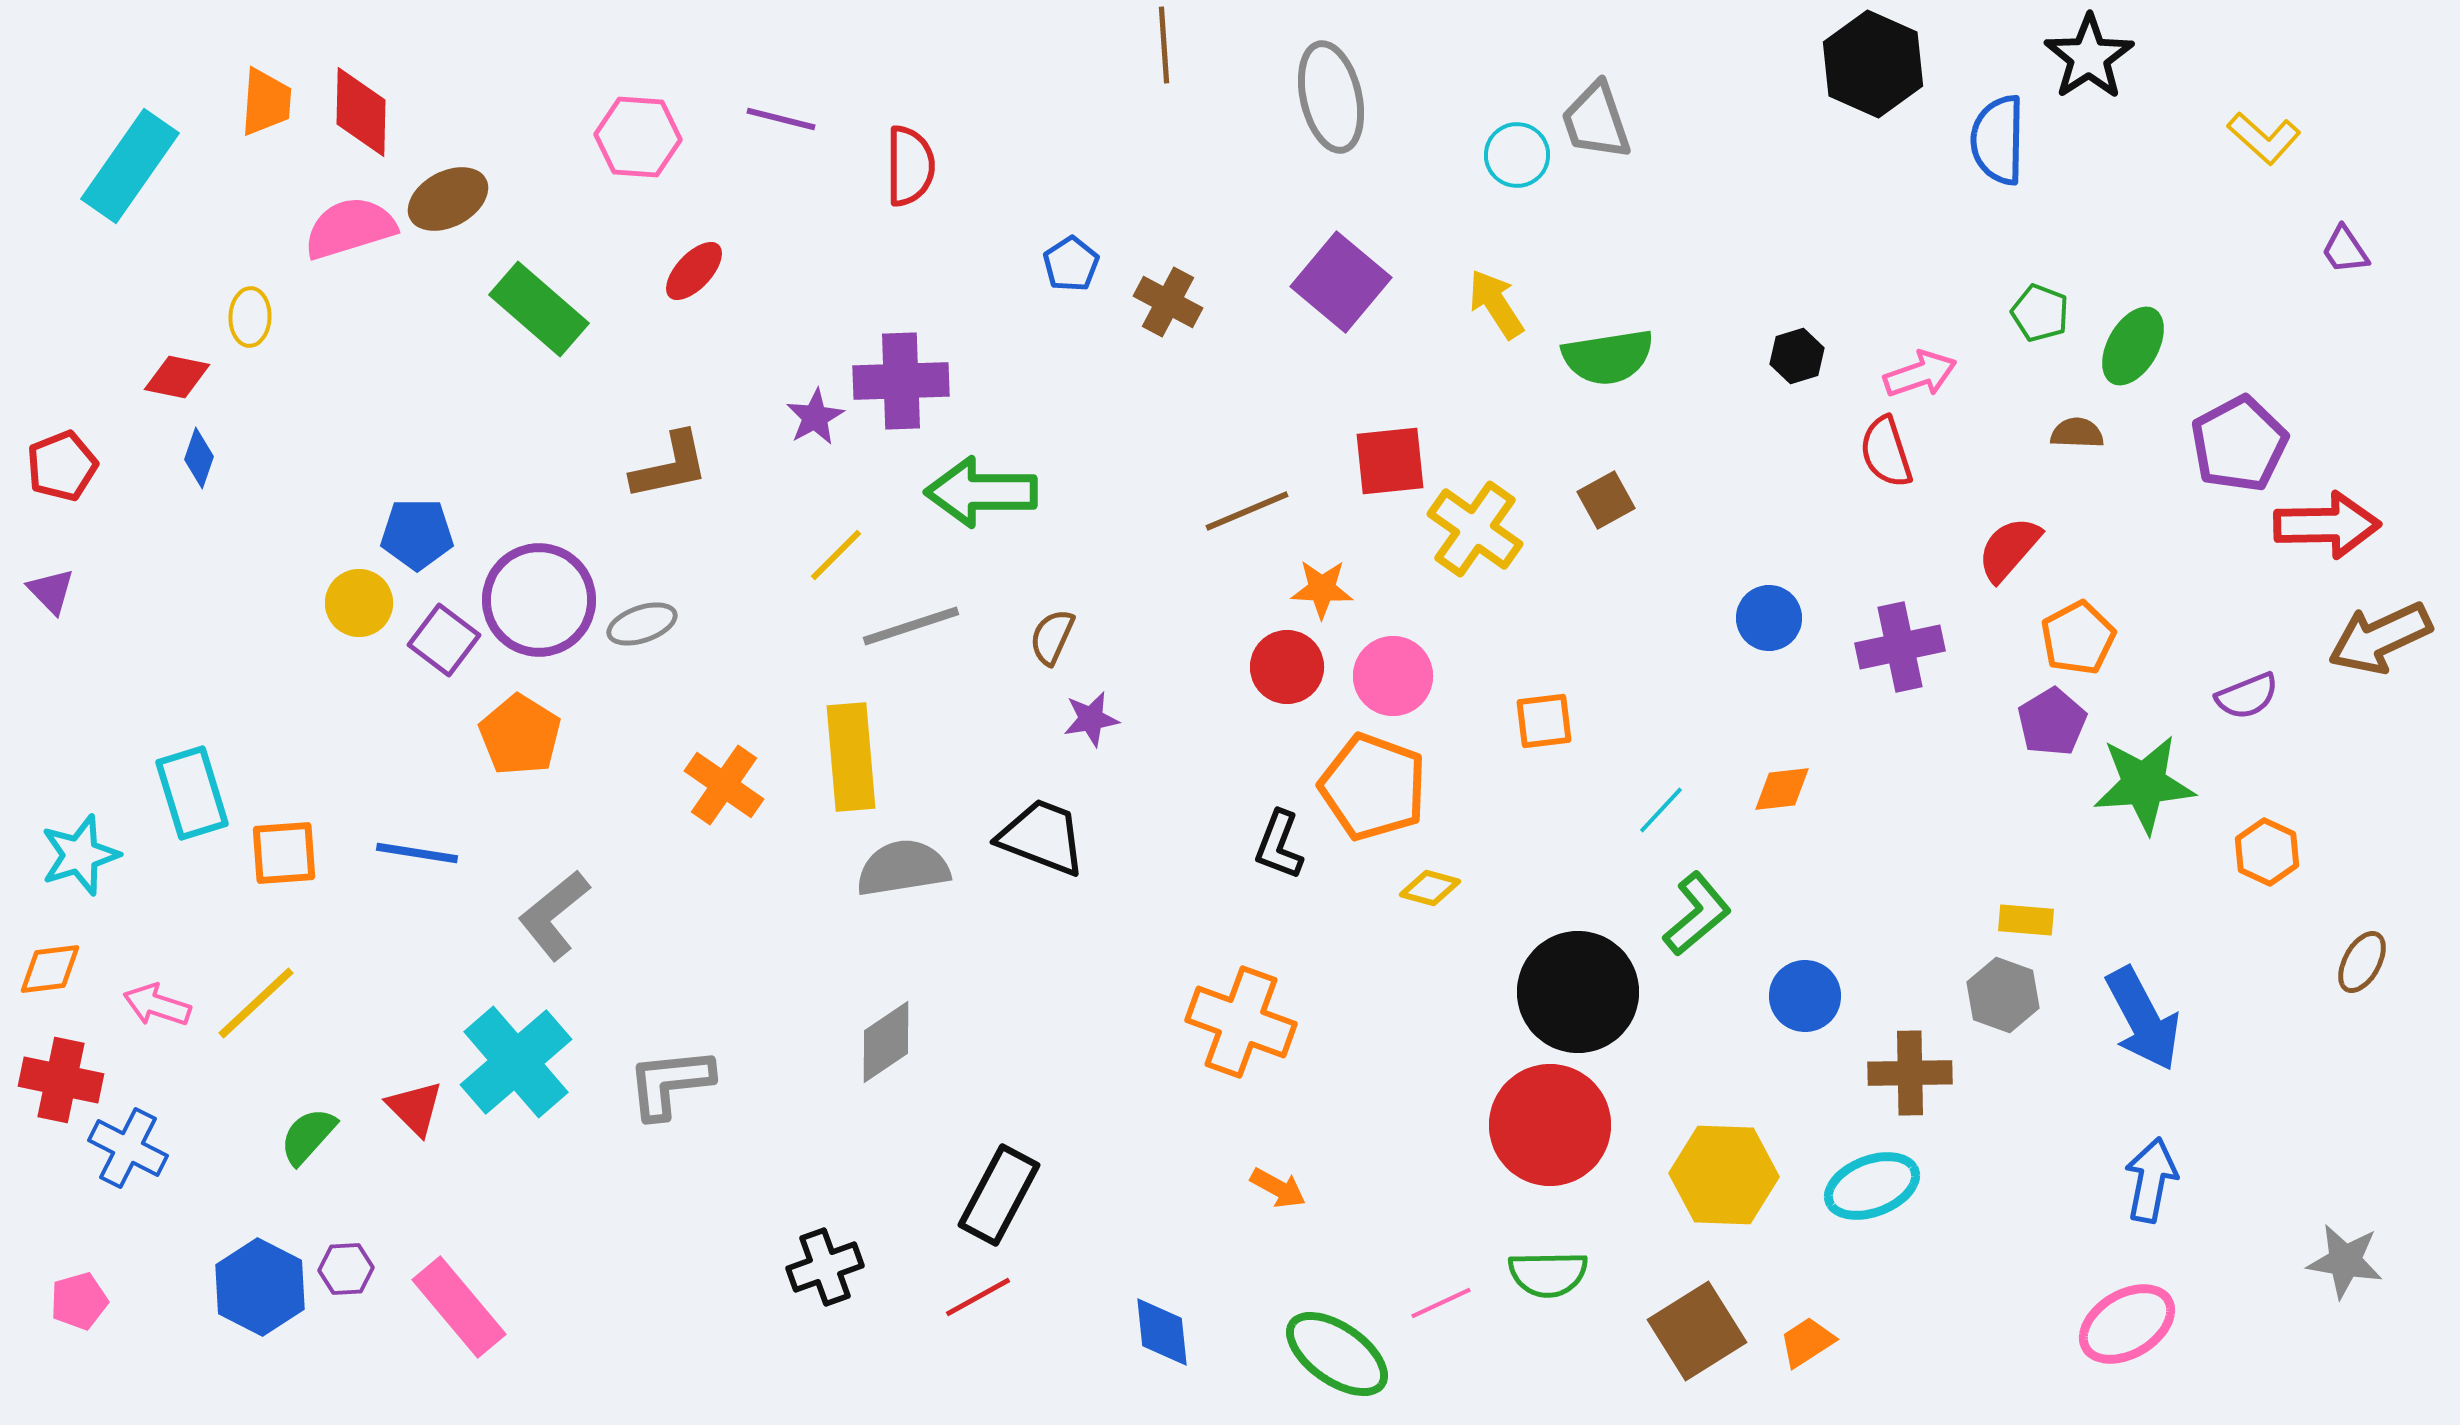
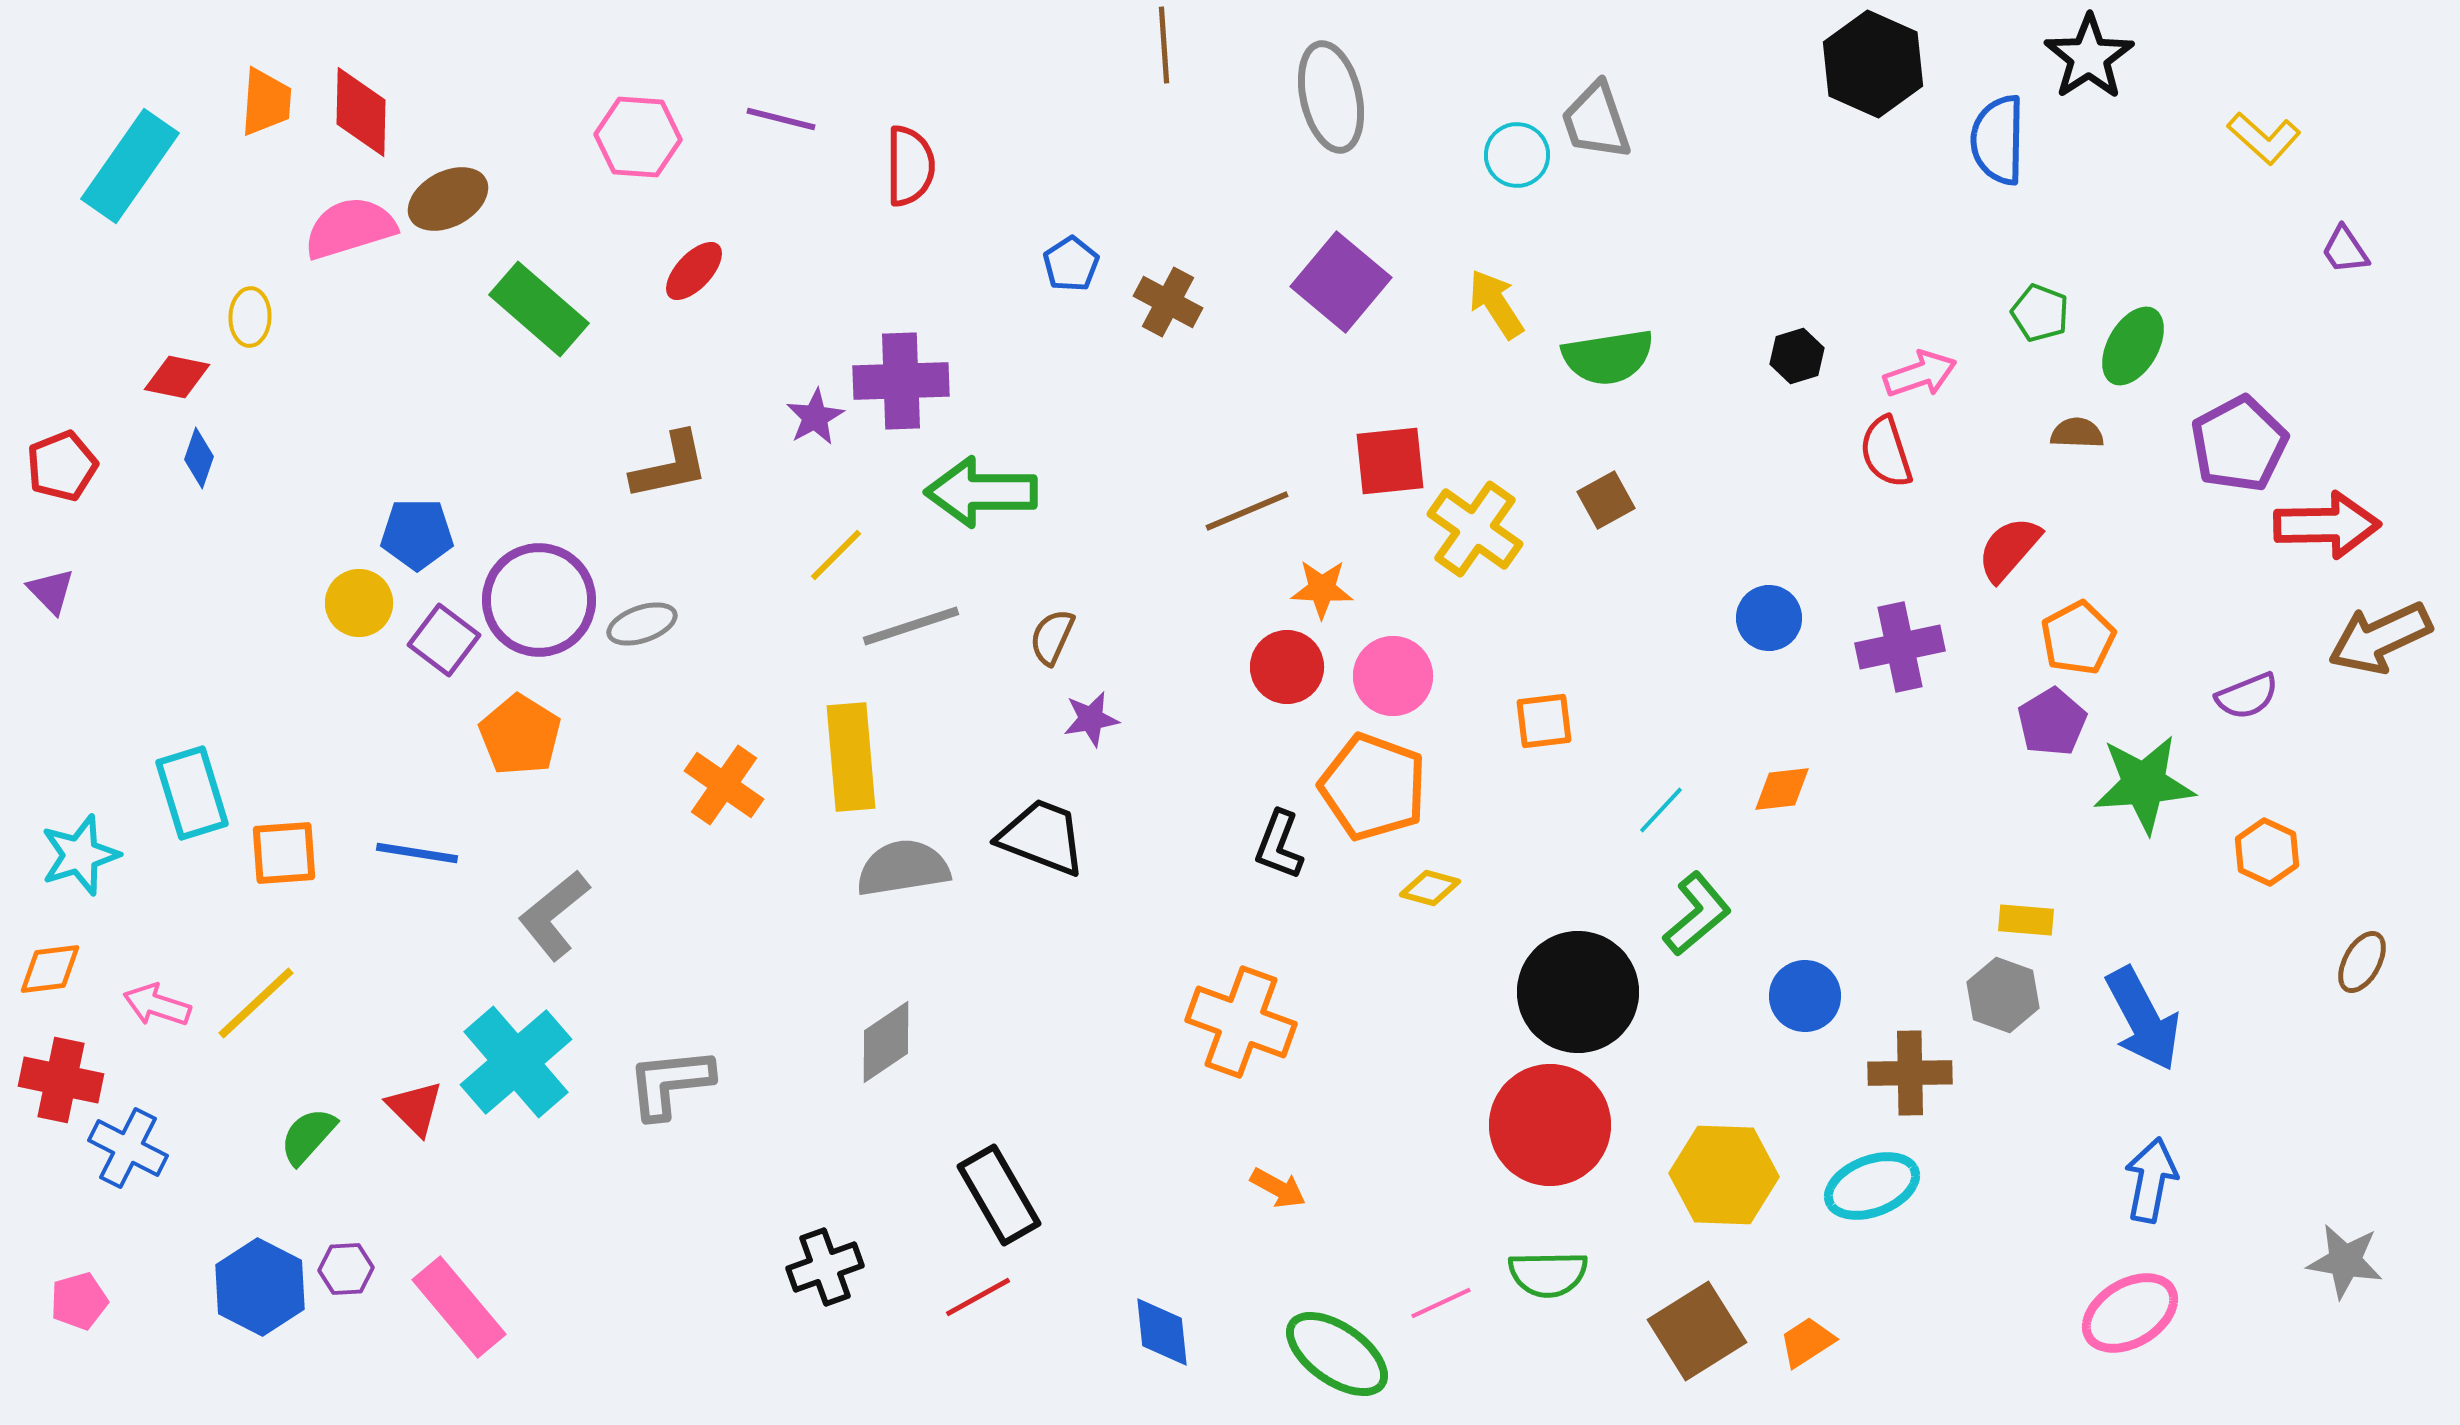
black rectangle at (999, 1195): rotated 58 degrees counterclockwise
pink ellipse at (2127, 1324): moved 3 px right, 11 px up
